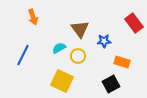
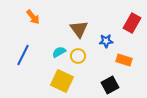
orange arrow: rotated 21 degrees counterclockwise
red rectangle: moved 2 px left; rotated 66 degrees clockwise
brown triangle: moved 1 px left
blue star: moved 2 px right
cyan semicircle: moved 4 px down
orange rectangle: moved 2 px right, 2 px up
black square: moved 1 px left, 1 px down
